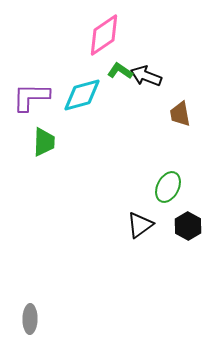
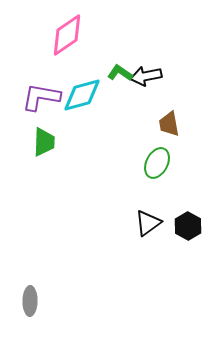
pink diamond: moved 37 px left
green L-shape: moved 2 px down
black arrow: rotated 32 degrees counterclockwise
purple L-shape: moved 10 px right; rotated 9 degrees clockwise
brown trapezoid: moved 11 px left, 10 px down
green ellipse: moved 11 px left, 24 px up
black triangle: moved 8 px right, 2 px up
gray ellipse: moved 18 px up
